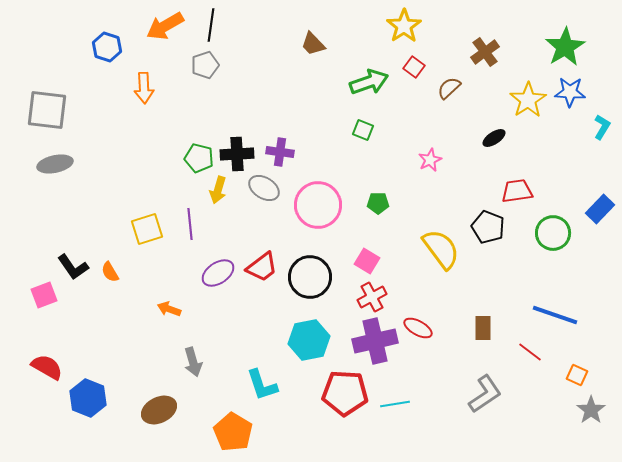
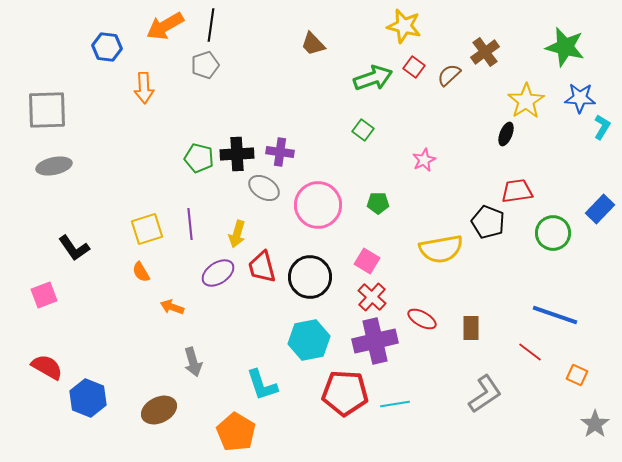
yellow star at (404, 26): rotated 24 degrees counterclockwise
blue hexagon at (107, 47): rotated 12 degrees counterclockwise
green star at (565, 47): rotated 27 degrees counterclockwise
green arrow at (369, 82): moved 4 px right, 4 px up
brown semicircle at (449, 88): moved 13 px up
blue star at (570, 92): moved 10 px right, 6 px down
yellow star at (528, 100): moved 2 px left, 1 px down
gray square at (47, 110): rotated 9 degrees counterclockwise
green square at (363, 130): rotated 15 degrees clockwise
black ellipse at (494, 138): moved 12 px right, 4 px up; rotated 35 degrees counterclockwise
pink star at (430, 160): moved 6 px left
gray ellipse at (55, 164): moved 1 px left, 2 px down
yellow arrow at (218, 190): moved 19 px right, 44 px down
black pentagon at (488, 227): moved 5 px up
yellow semicircle at (441, 249): rotated 117 degrees clockwise
black L-shape at (73, 267): moved 1 px right, 19 px up
red trapezoid at (262, 267): rotated 112 degrees clockwise
orange semicircle at (110, 272): moved 31 px right
red cross at (372, 297): rotated 20 degrees counterclockwise
orange arrow at (169, 309): moved 3 px right, 2 px up
red ellipse at (418, 328): moved 4 px right, 9 px up
brown rectangle at (483, 328): moved 12 px left
gray star at (591, 410): moved 4 px right, 14 px down
orange pentagon at (233, 432): moved 3 px right
